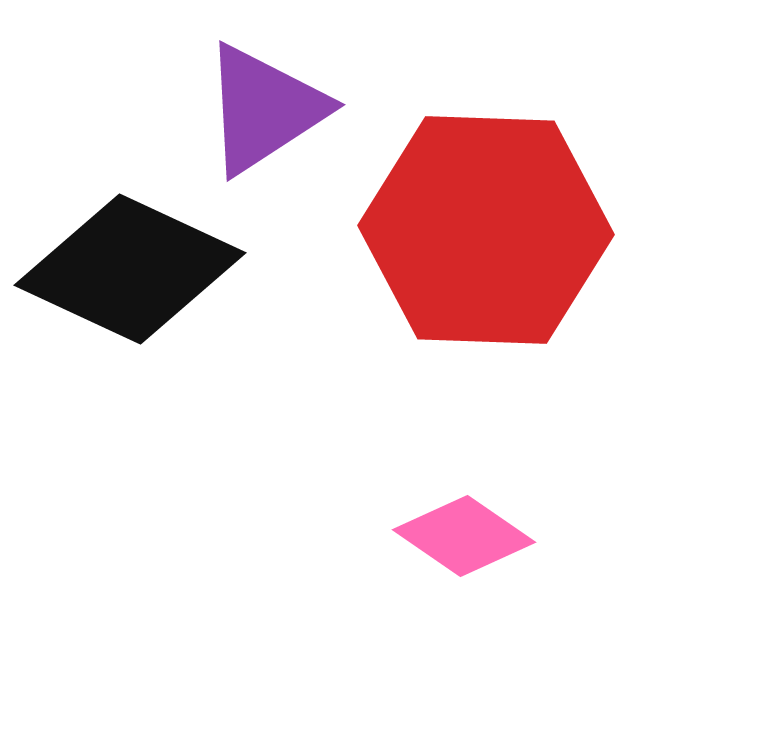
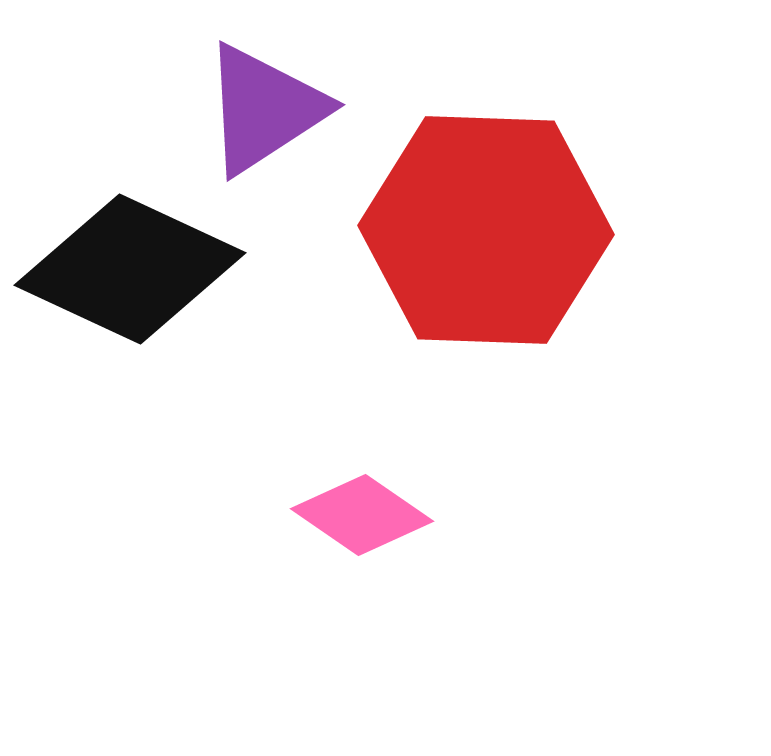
pink diamond: moved 102 px left, 21 px up
